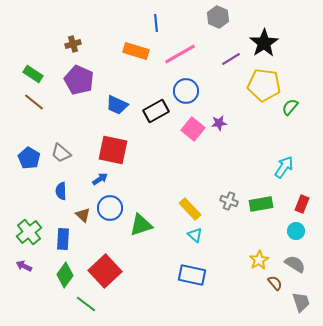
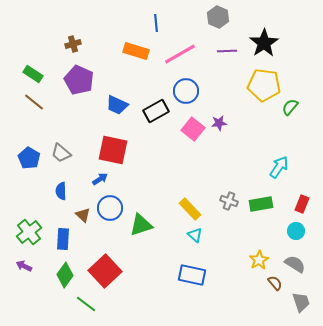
purple line at (231, 59): moved 4 px left, 8 px up; rotated 30 degrees clockwise
cyan arrow at (284, 167): moved 5 px left
